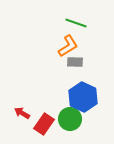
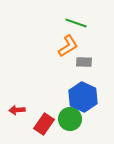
gray rectangle: moved 9 px right
red arrow: moved 5 px left, 3 px up; rotated 35 degrees counterclockwise
